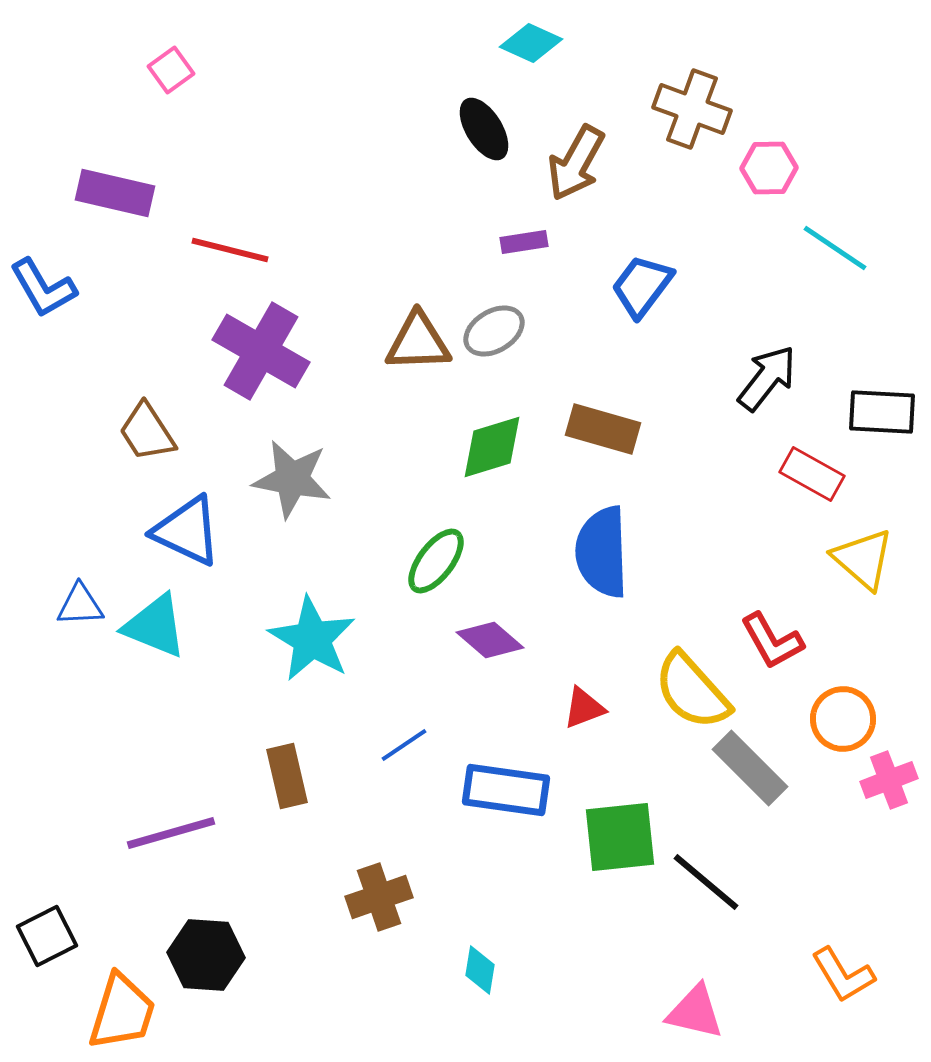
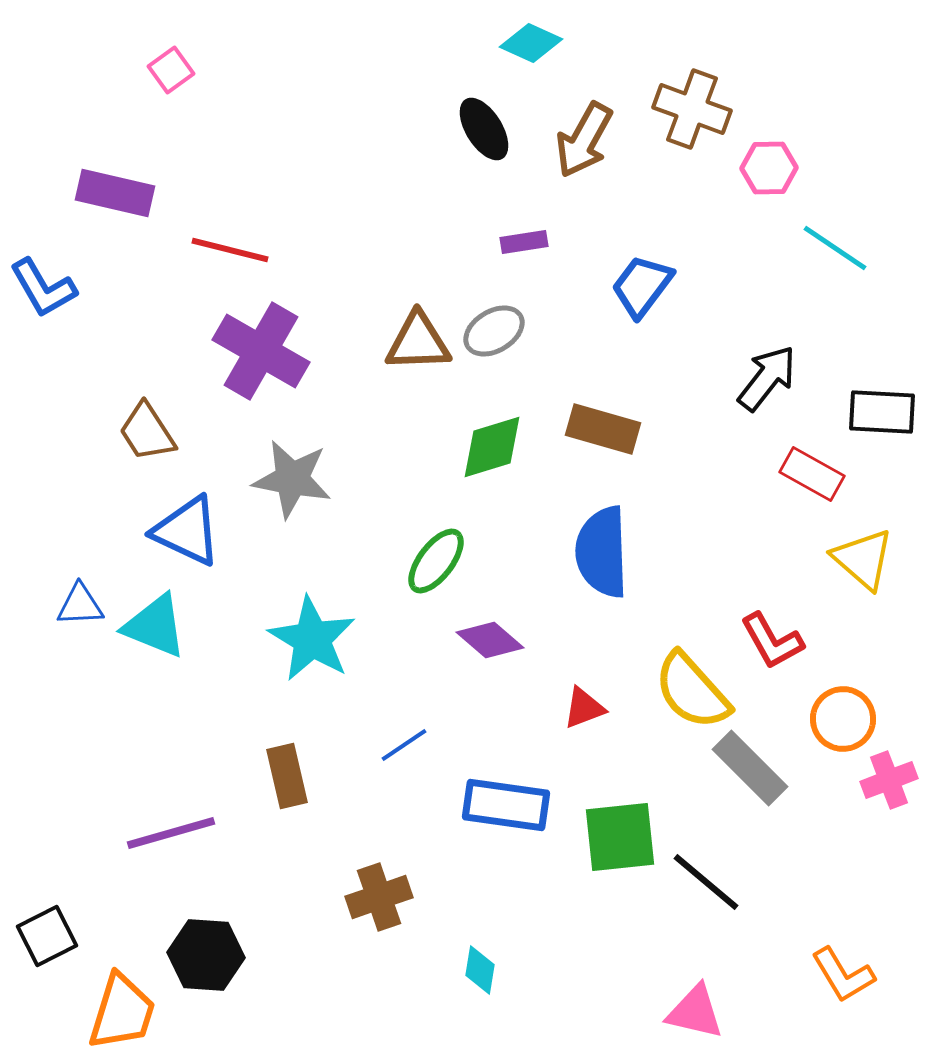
brown arrow at (576, 163): moved 8 px right, 23 px up
blue rectangle at (506, 790): moved 15 px down
